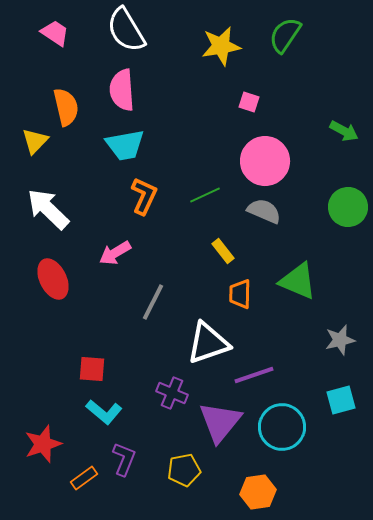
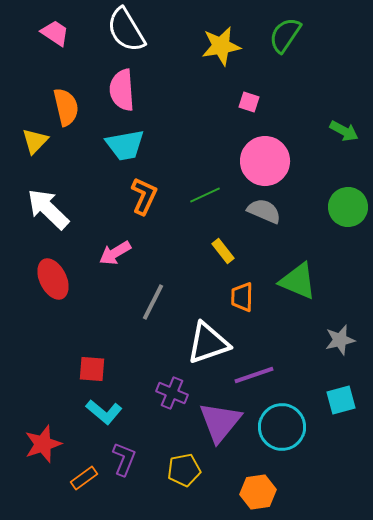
orange trapezoid: moved 2 px right, 3 px down
